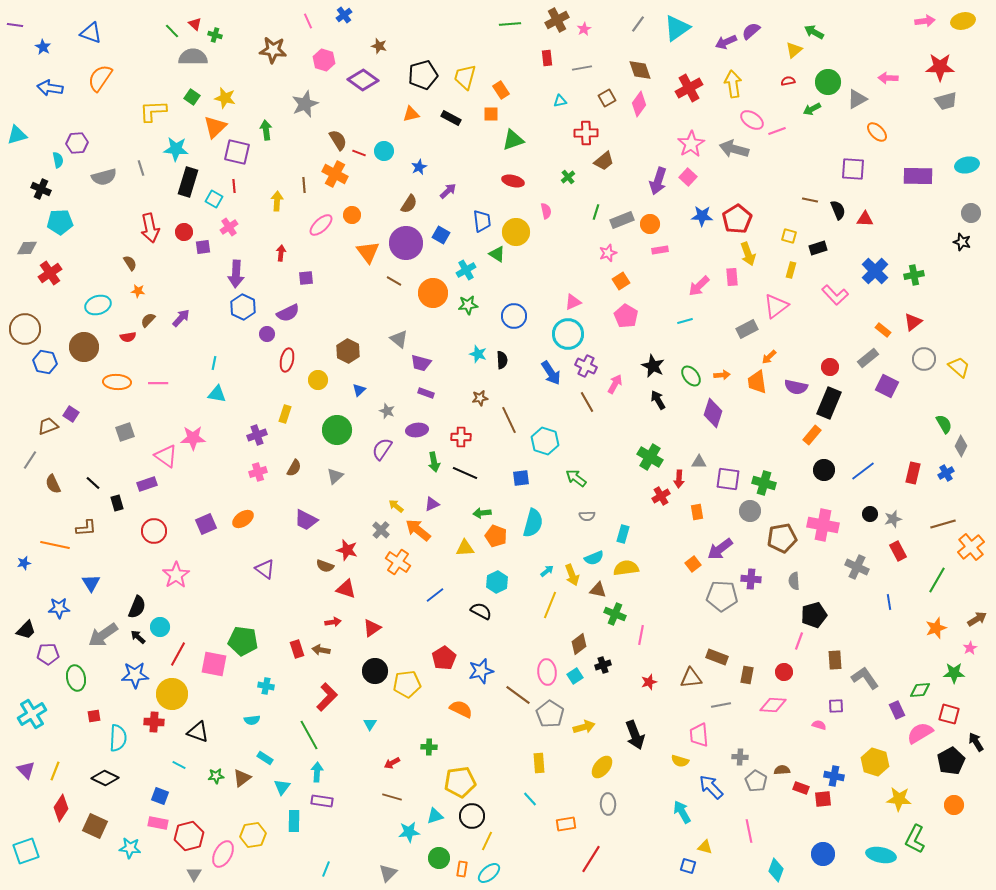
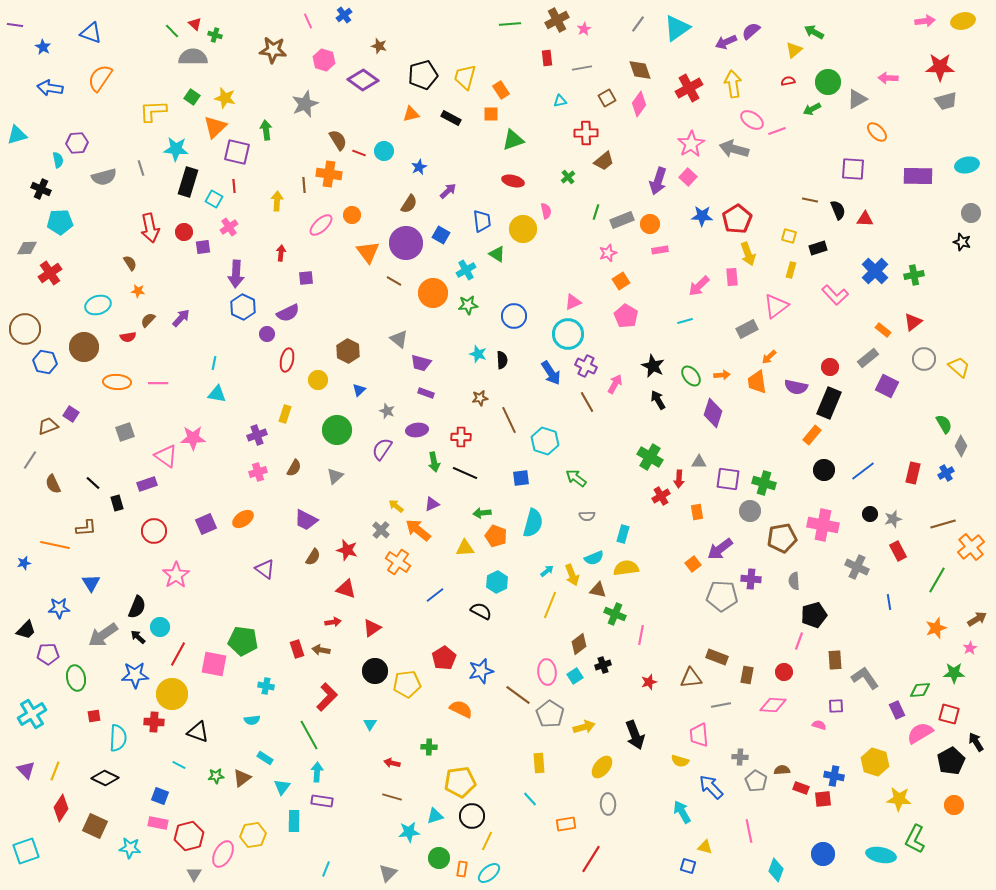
orange cross at (335, 174): moved 6 px left; rotated 20 degrees counterclockwise
yellow circle at (516, 232): moved 7 px right, 3 px up
brown semicircle at (325, 566): moved 12 px left, 9 px up; rotated 78 degrees counterclockwise
red arrow at (392, 763): rotated 42 degrees clockwise
